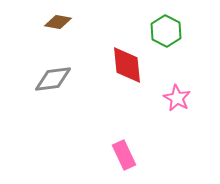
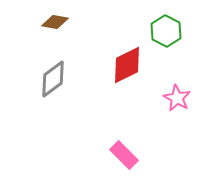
brown diamond: moved 3 px left
red diamond: rotated 69 degrees clockwise
gray diamond: rotated 30 degrees counterclockwise
pink rectangle: rotated 20 degrees counterclockwise
